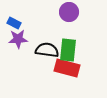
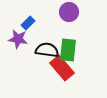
blue rectangle: moved 14 px right; rotated 72 degrees counterclockwise
purple star: rotated 12 degrees clockwise
red rectangle: moved 5 px left; rotated 35 degrees clockwise
